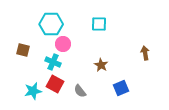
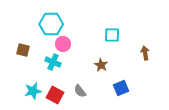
cyan square: moved 13 px right, 11 px down
red square: moved 11 px down
